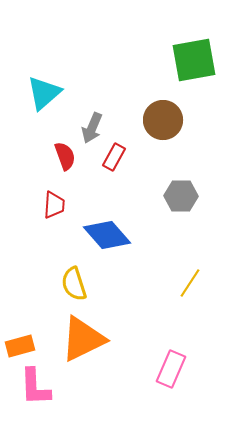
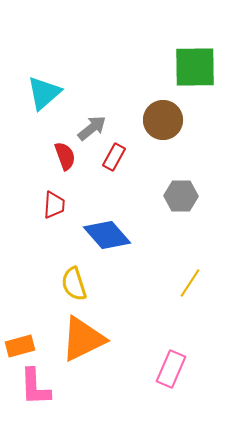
green square: moved 1 px right, 7 px down; rotated 9 degrees clockwise
gray arrow: rotated 152 degrees counterclockwise
